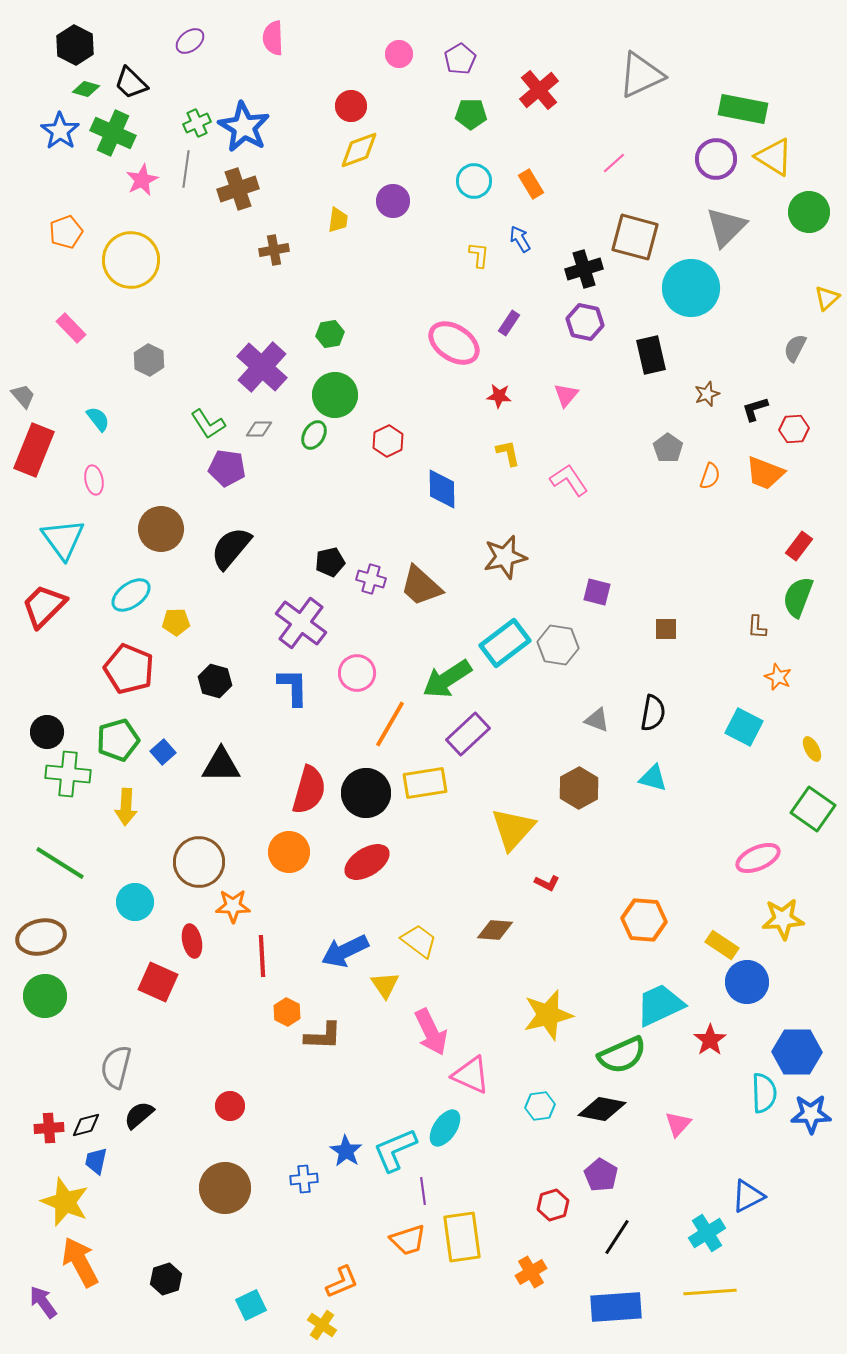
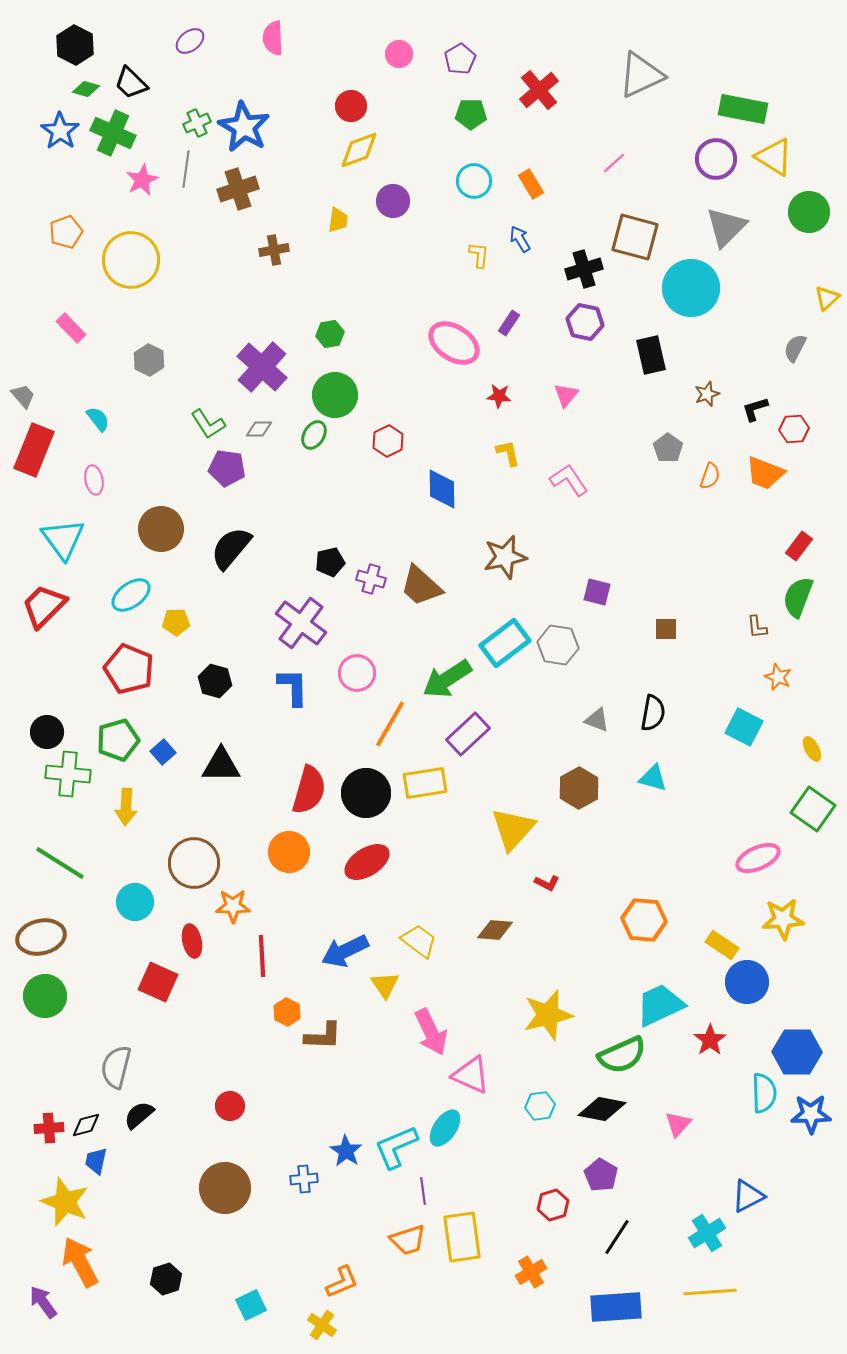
brown L-shape at (757, 627): rotated 10 degrees counterclockwise
brown circle at (199, 862): moved 5 px left, 1 px down
cyan L-shape at (395, 1150): moved 1 px right, 3 px up
